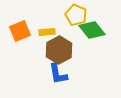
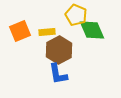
green diamond: rotated 16 degrees clockwise
